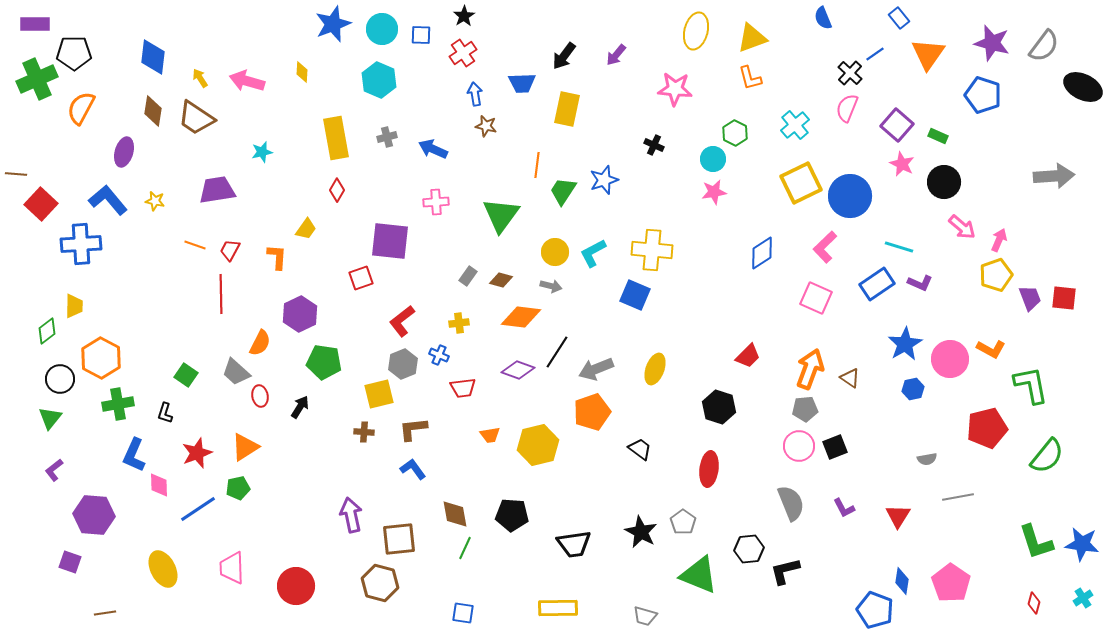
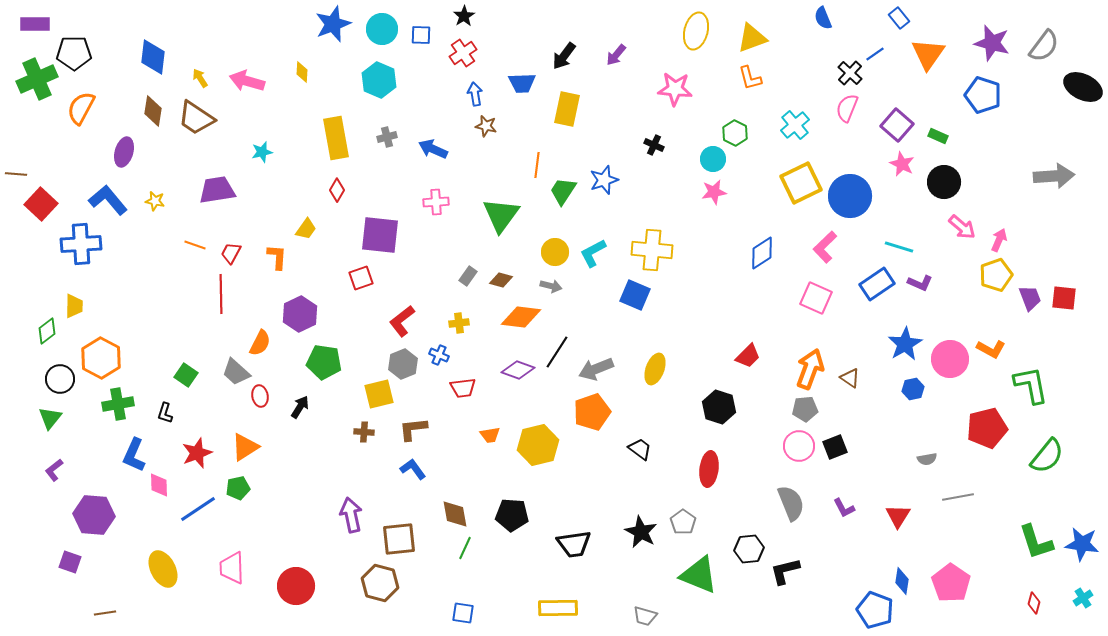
purple square at (390, 241): moved 10 px left, 6 px up
red trapezoid at (230, 250): moved 1 px right, 3 px down
